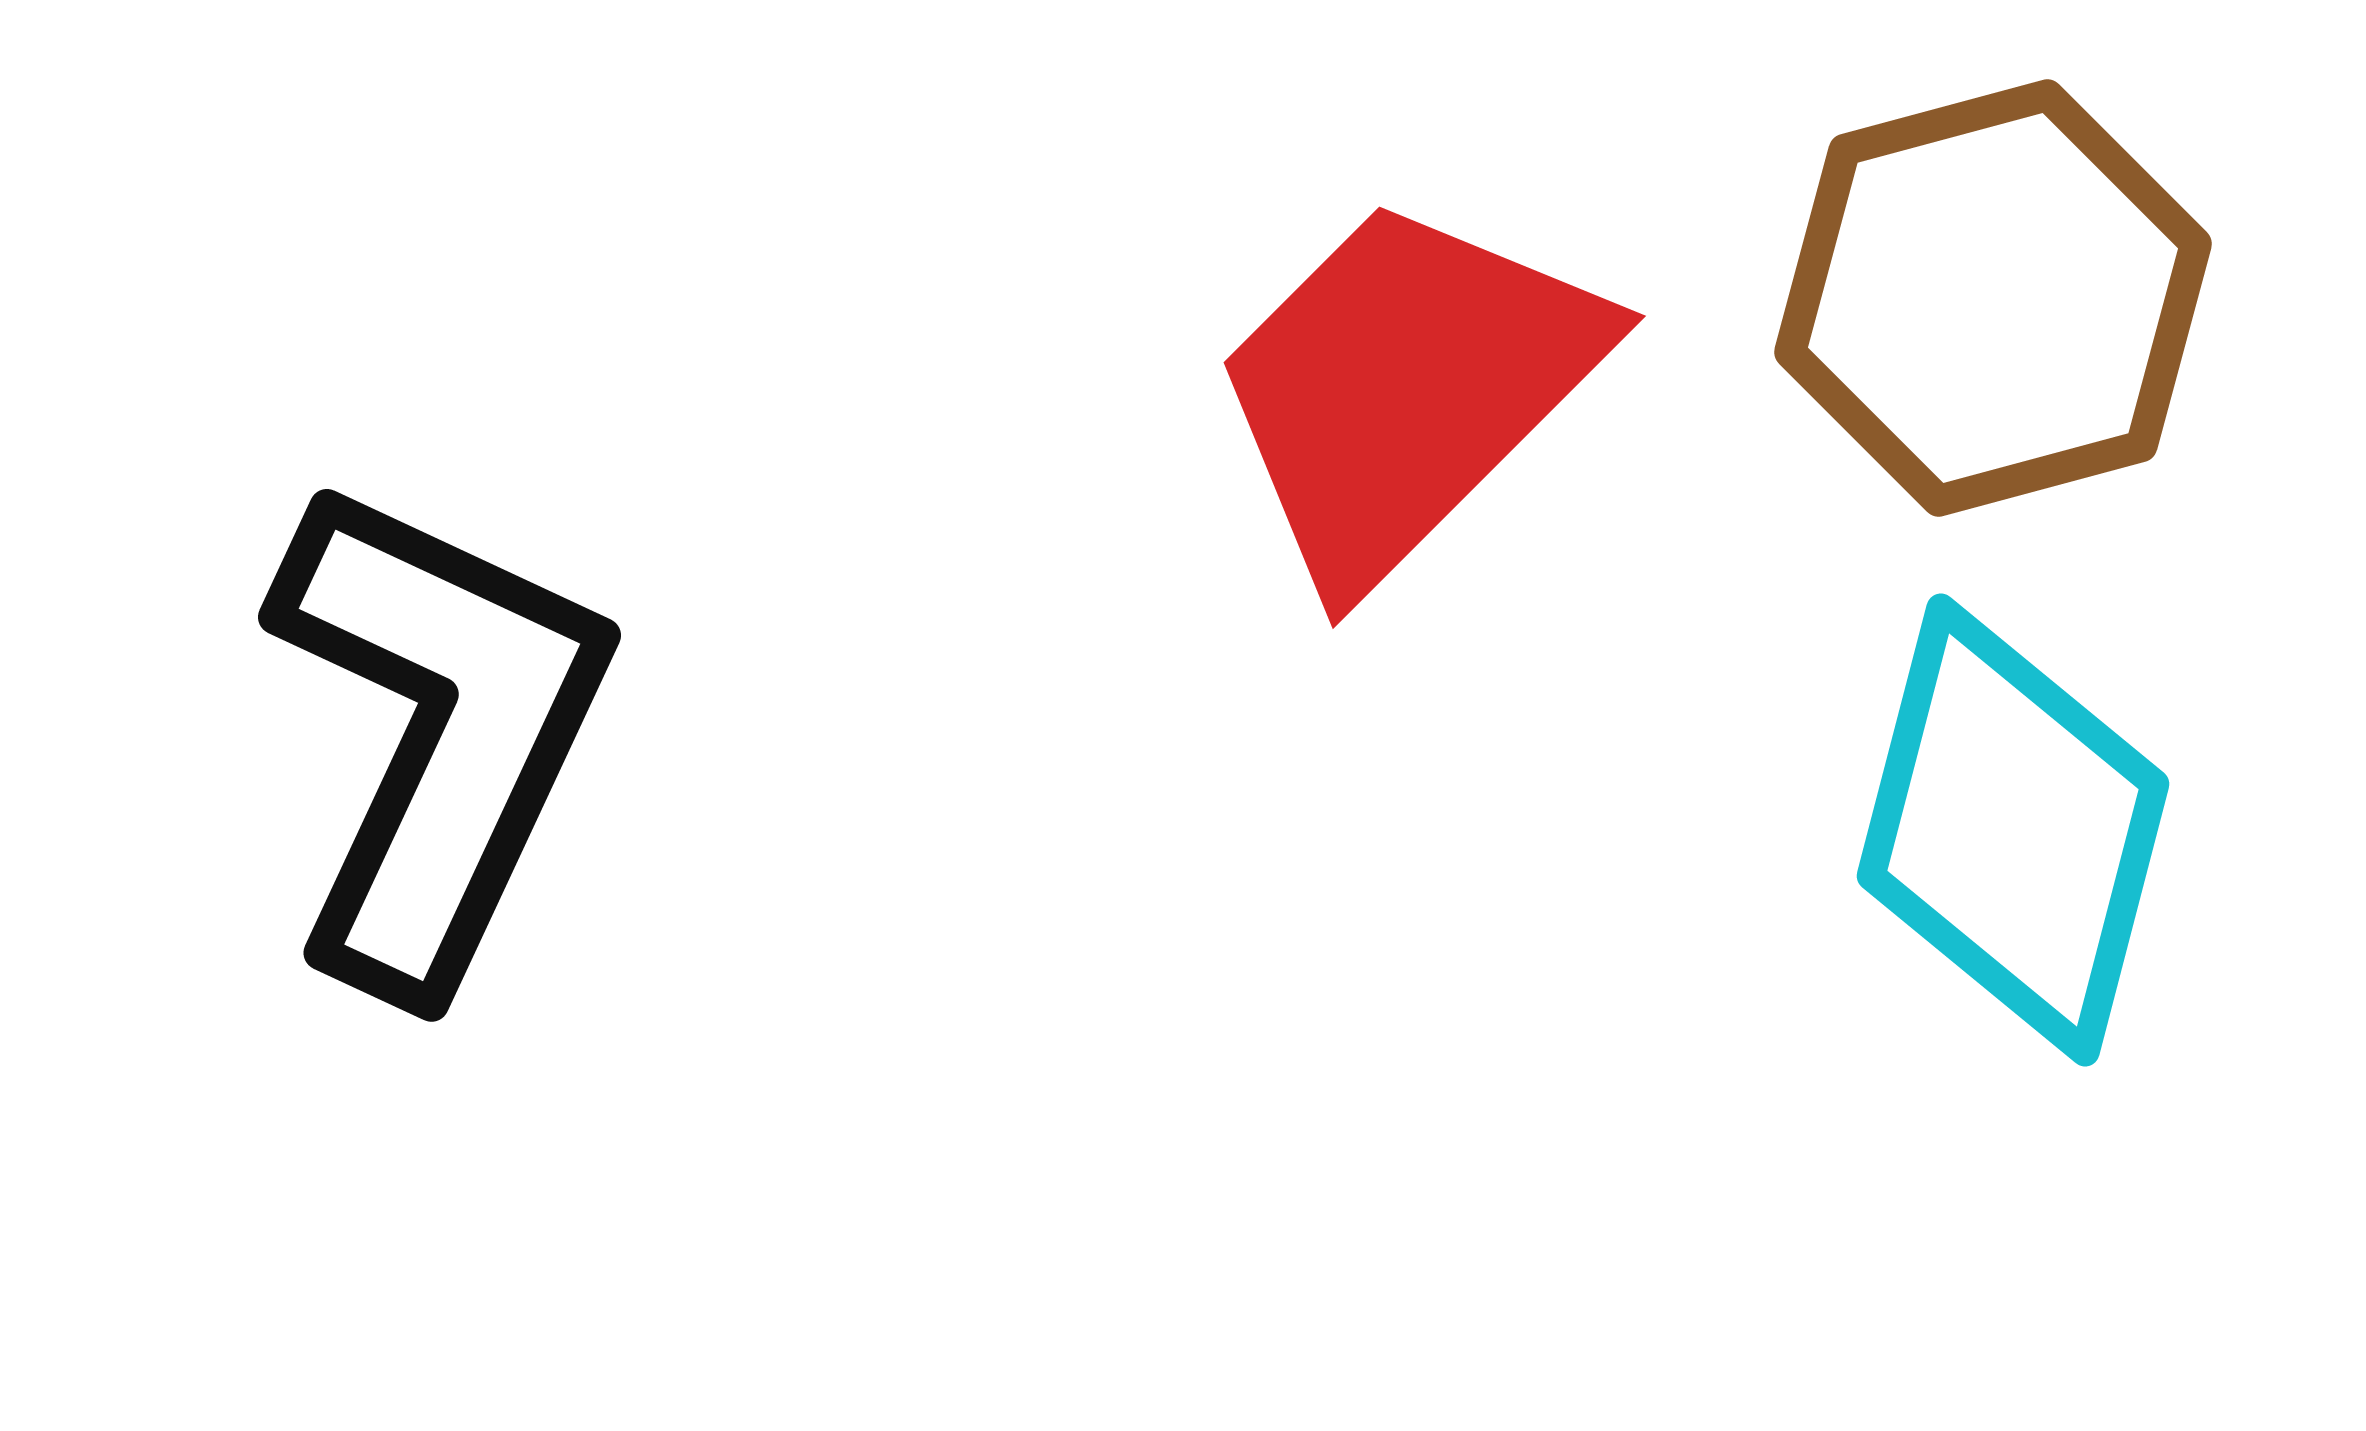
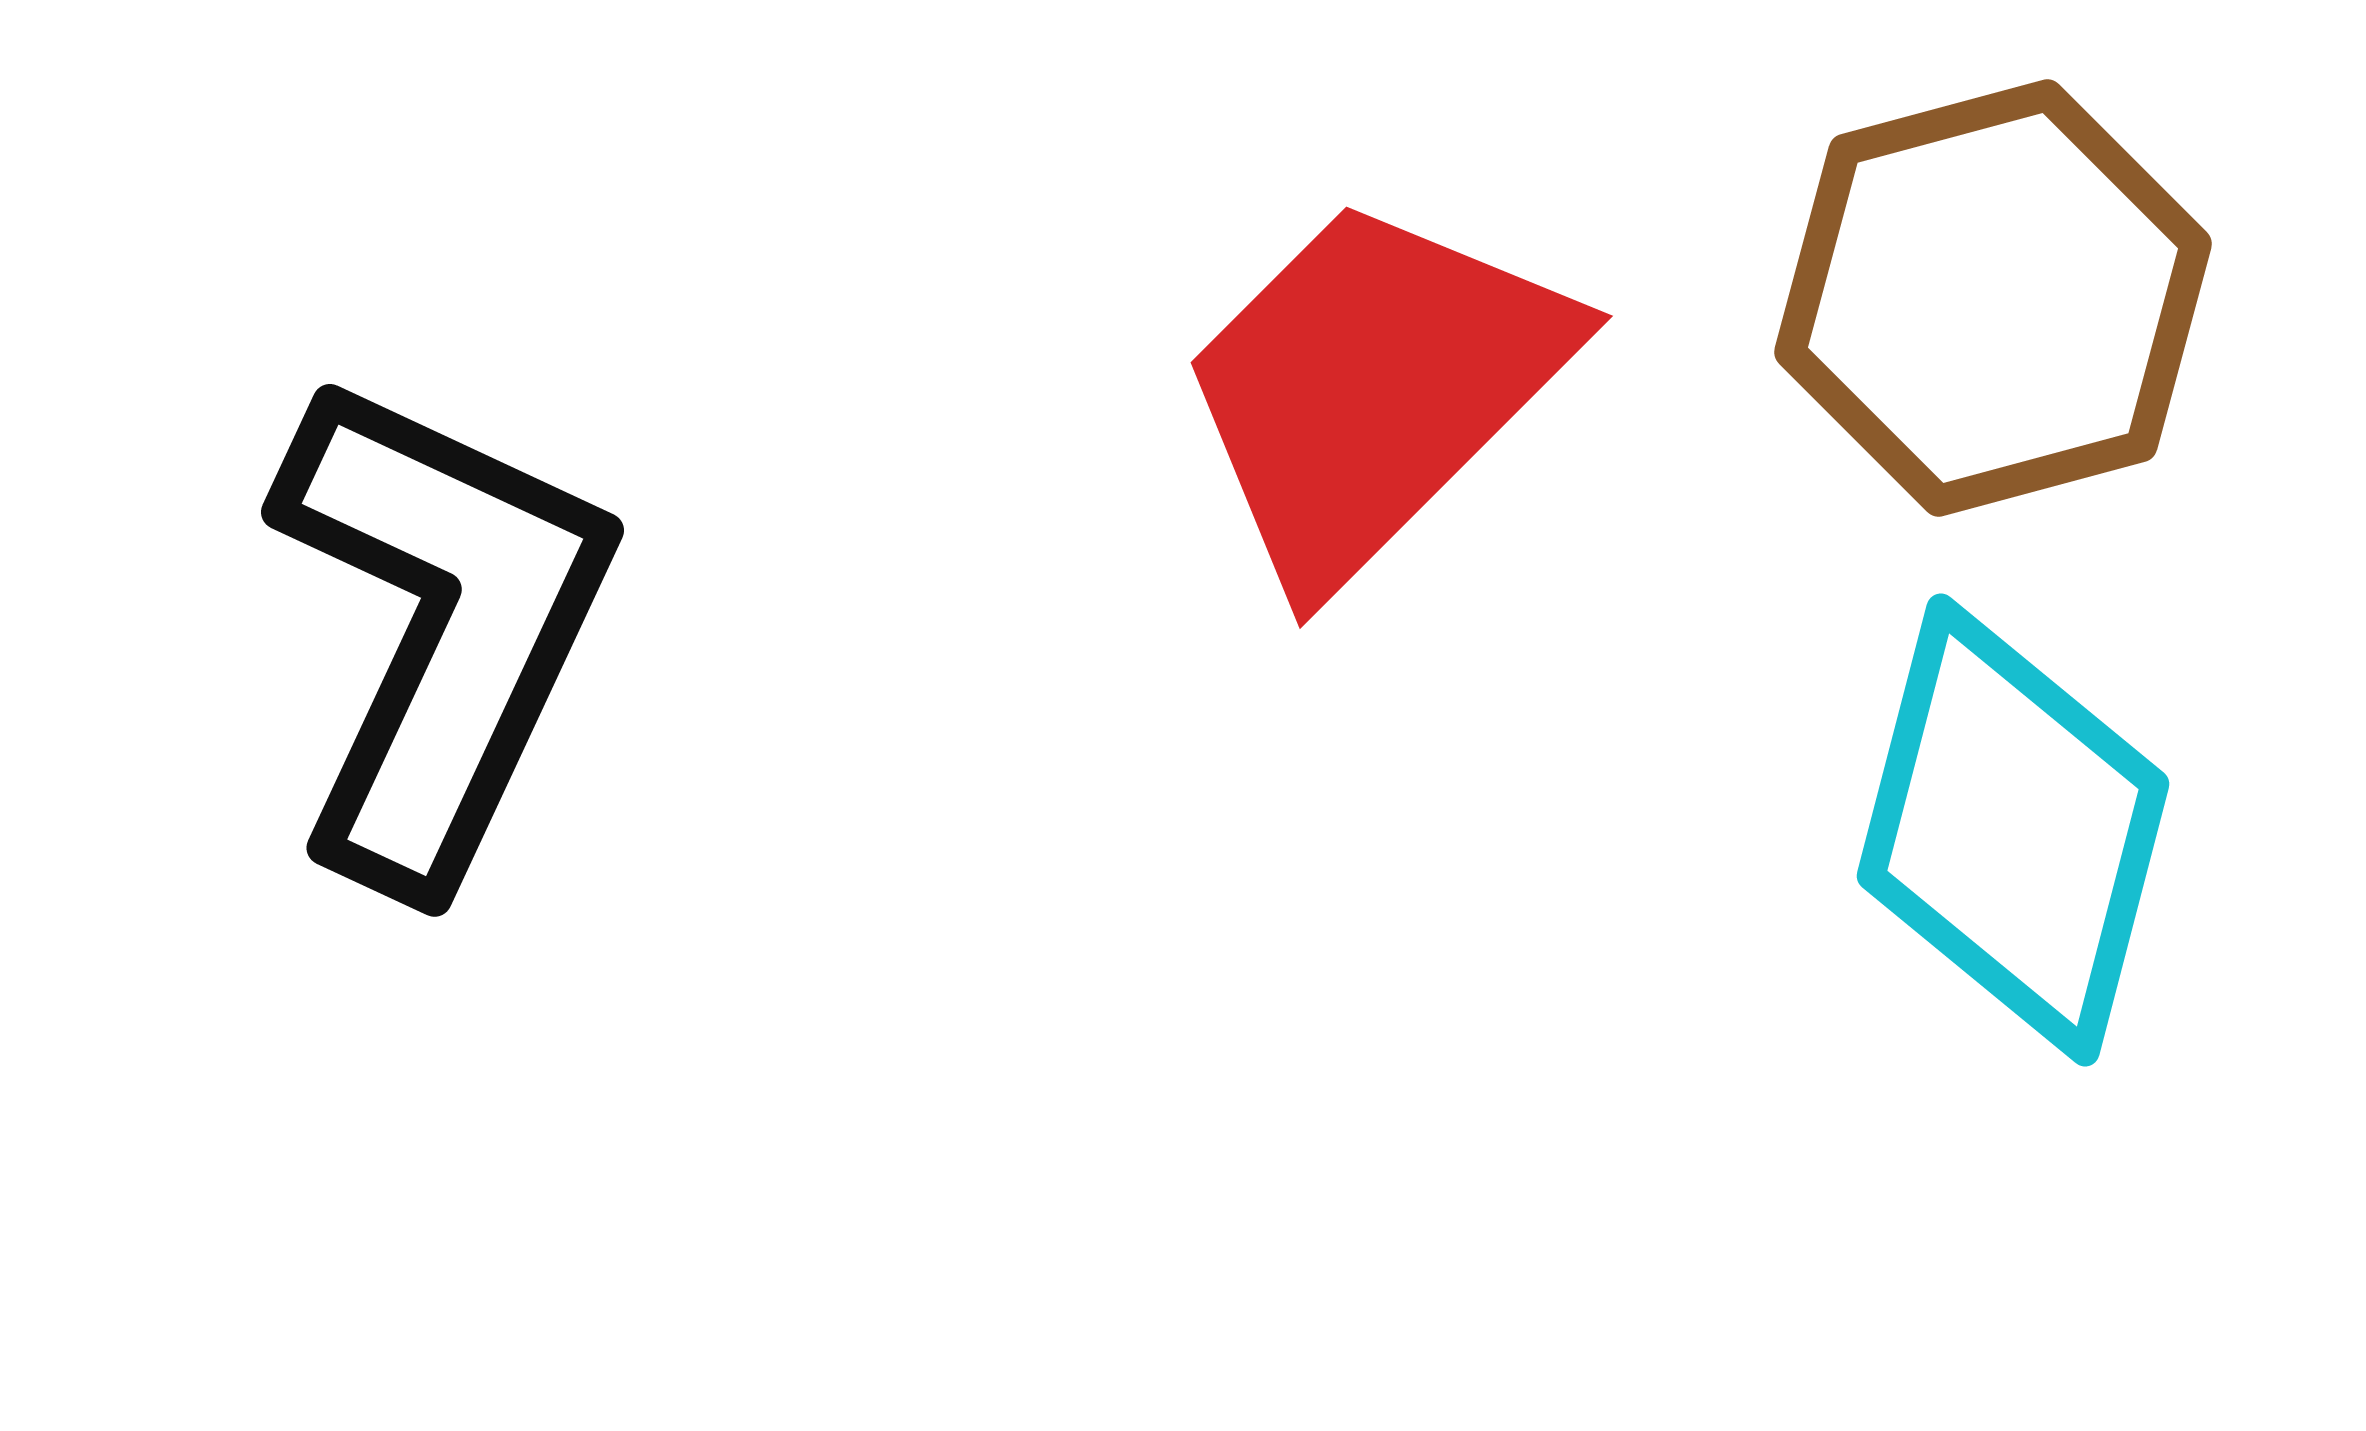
red trapezoid: moved 33 px left
black L-shape: moved 3 px right, 105 px up
